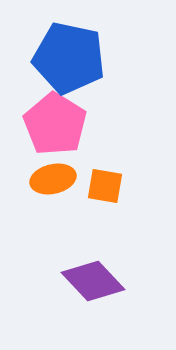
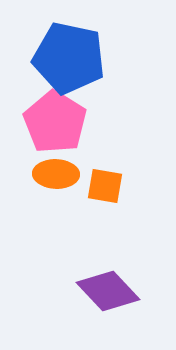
pink pentagon: moved 2 px up
orange ellipse: moved 3 px right, 5 px up; rotated 15 degrees clockwise
purple diamond: moved 15 px right, 10 px down
